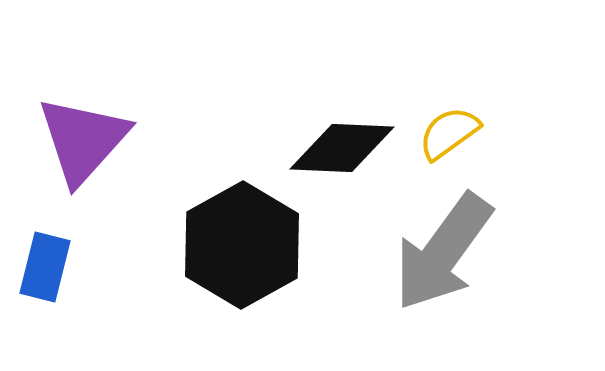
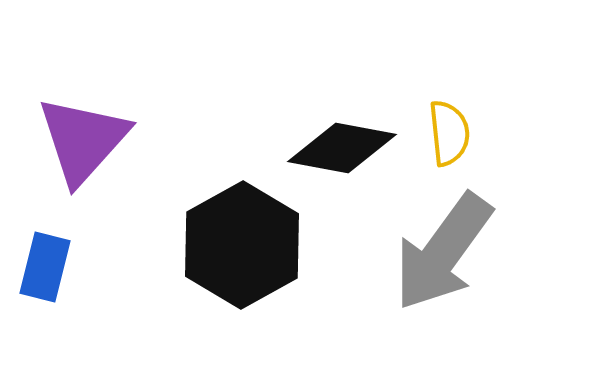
yellow semicircle: rotated 120 degrees clockwise
black diamond: rotated 8 degrees clockwise
